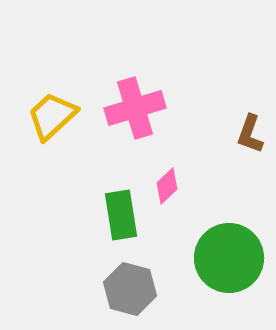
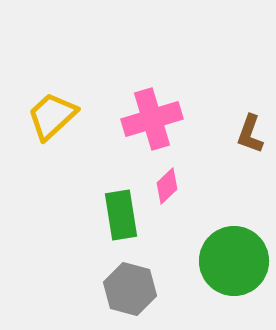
pink cross: moved 17 px right, 11 px down
green circle: moved 5 px right, 3 px down
